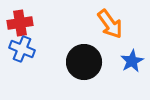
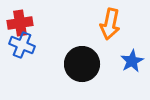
orange arrow: rotated 48 degrees clockwise
blue cross: moved 4 px up
black circle: moved 2 px left, 2 px down
